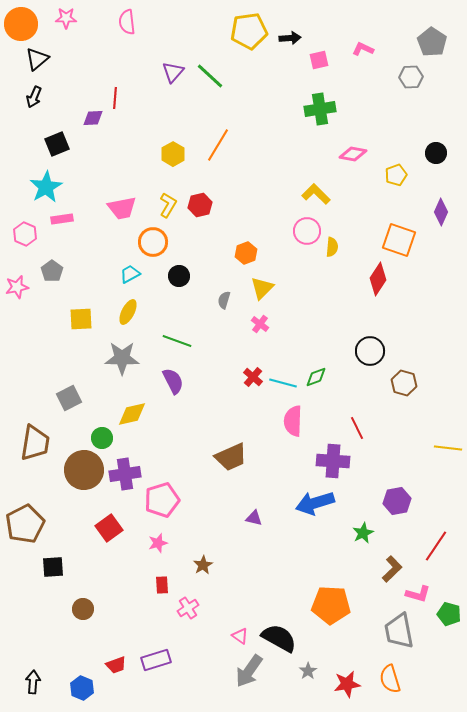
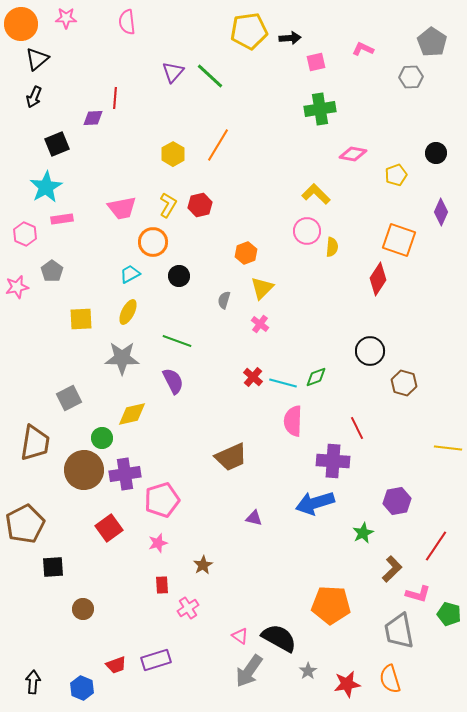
pink square at (319, 60): moved 3 px left, 2 px down
